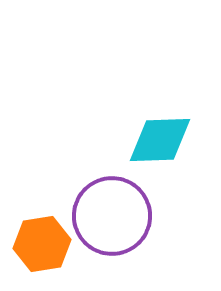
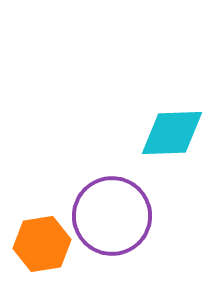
cyan diamond: moved 12 px right, 7 px up
